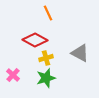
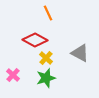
yellow cross: rotated 32 degrees counterclockwise
